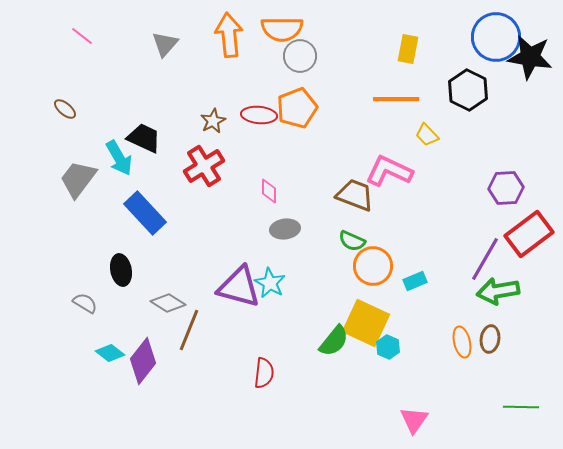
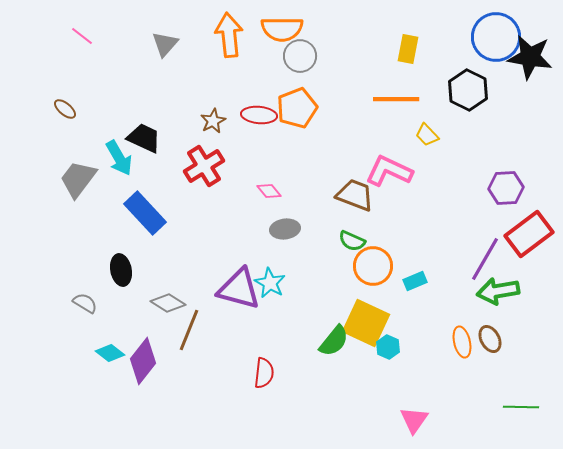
pink diamond at (269, 191): rotated 40 degrees counterclockwise
purple triangle at (239, 287): moved 2 px down
brown ellipse at (490, 339): rotated 36 degrees counterclockwise
